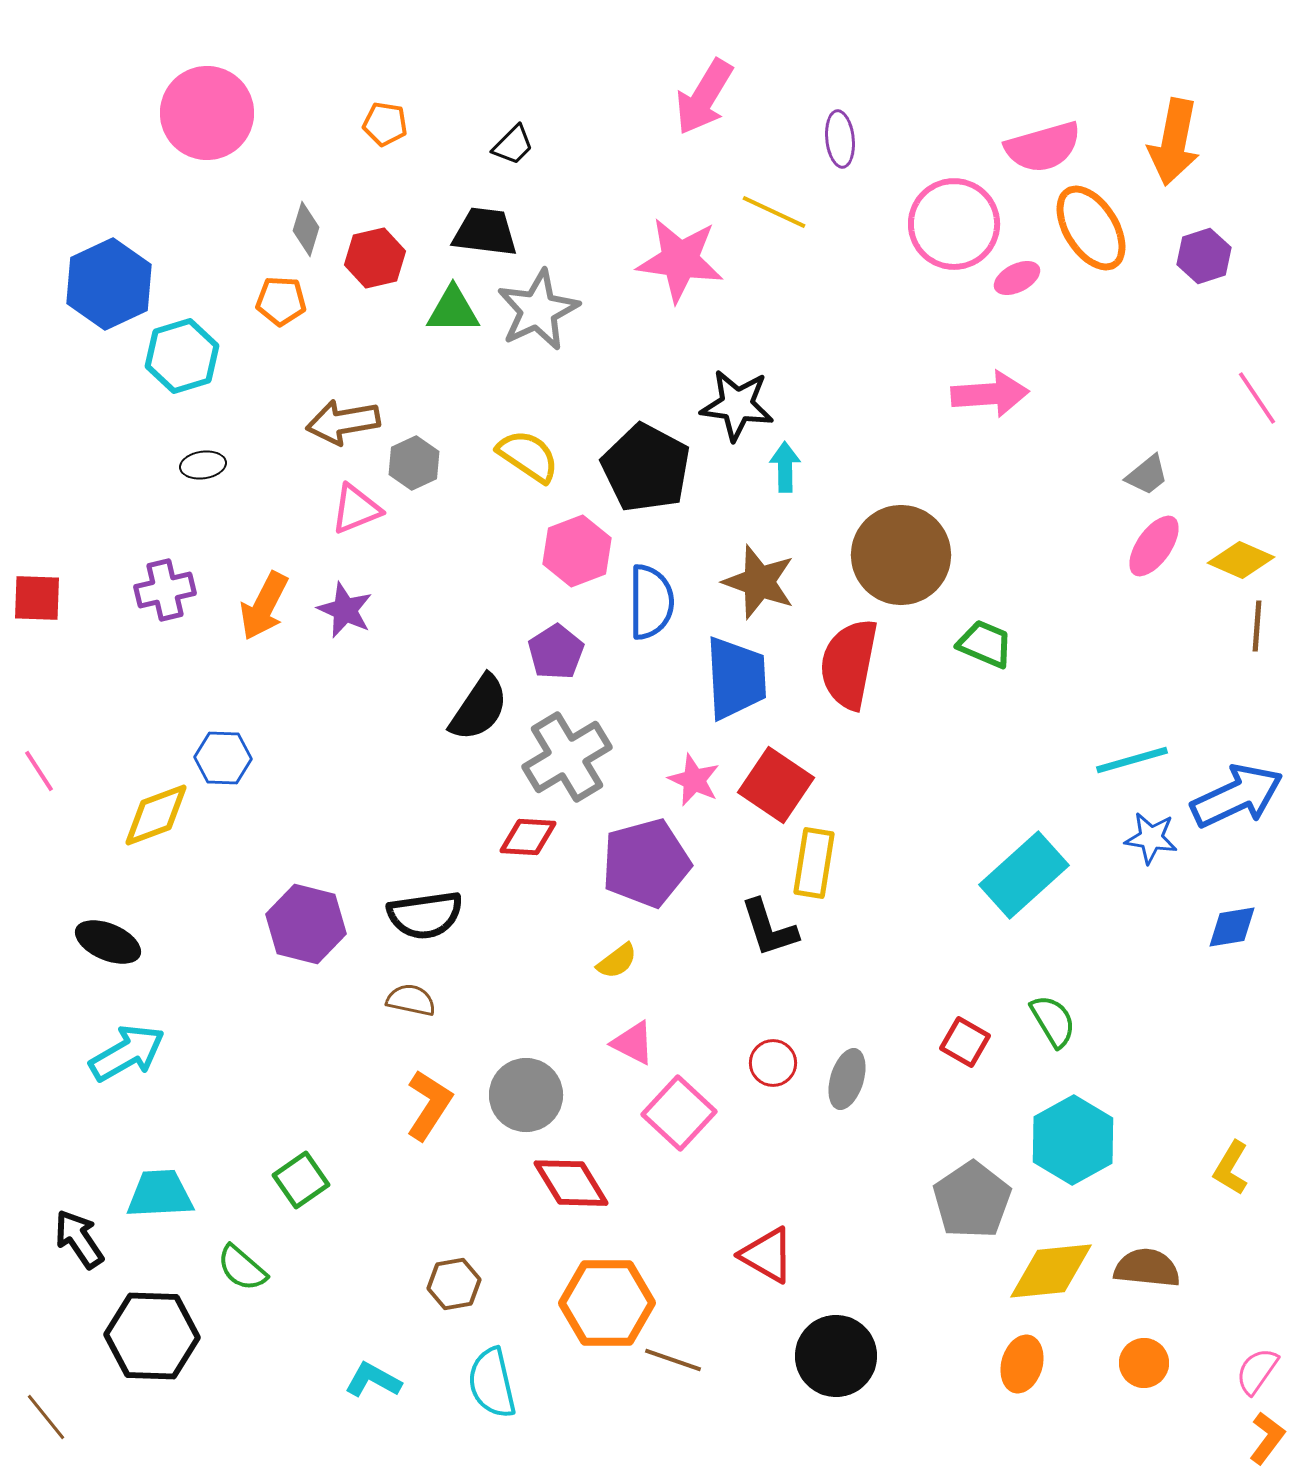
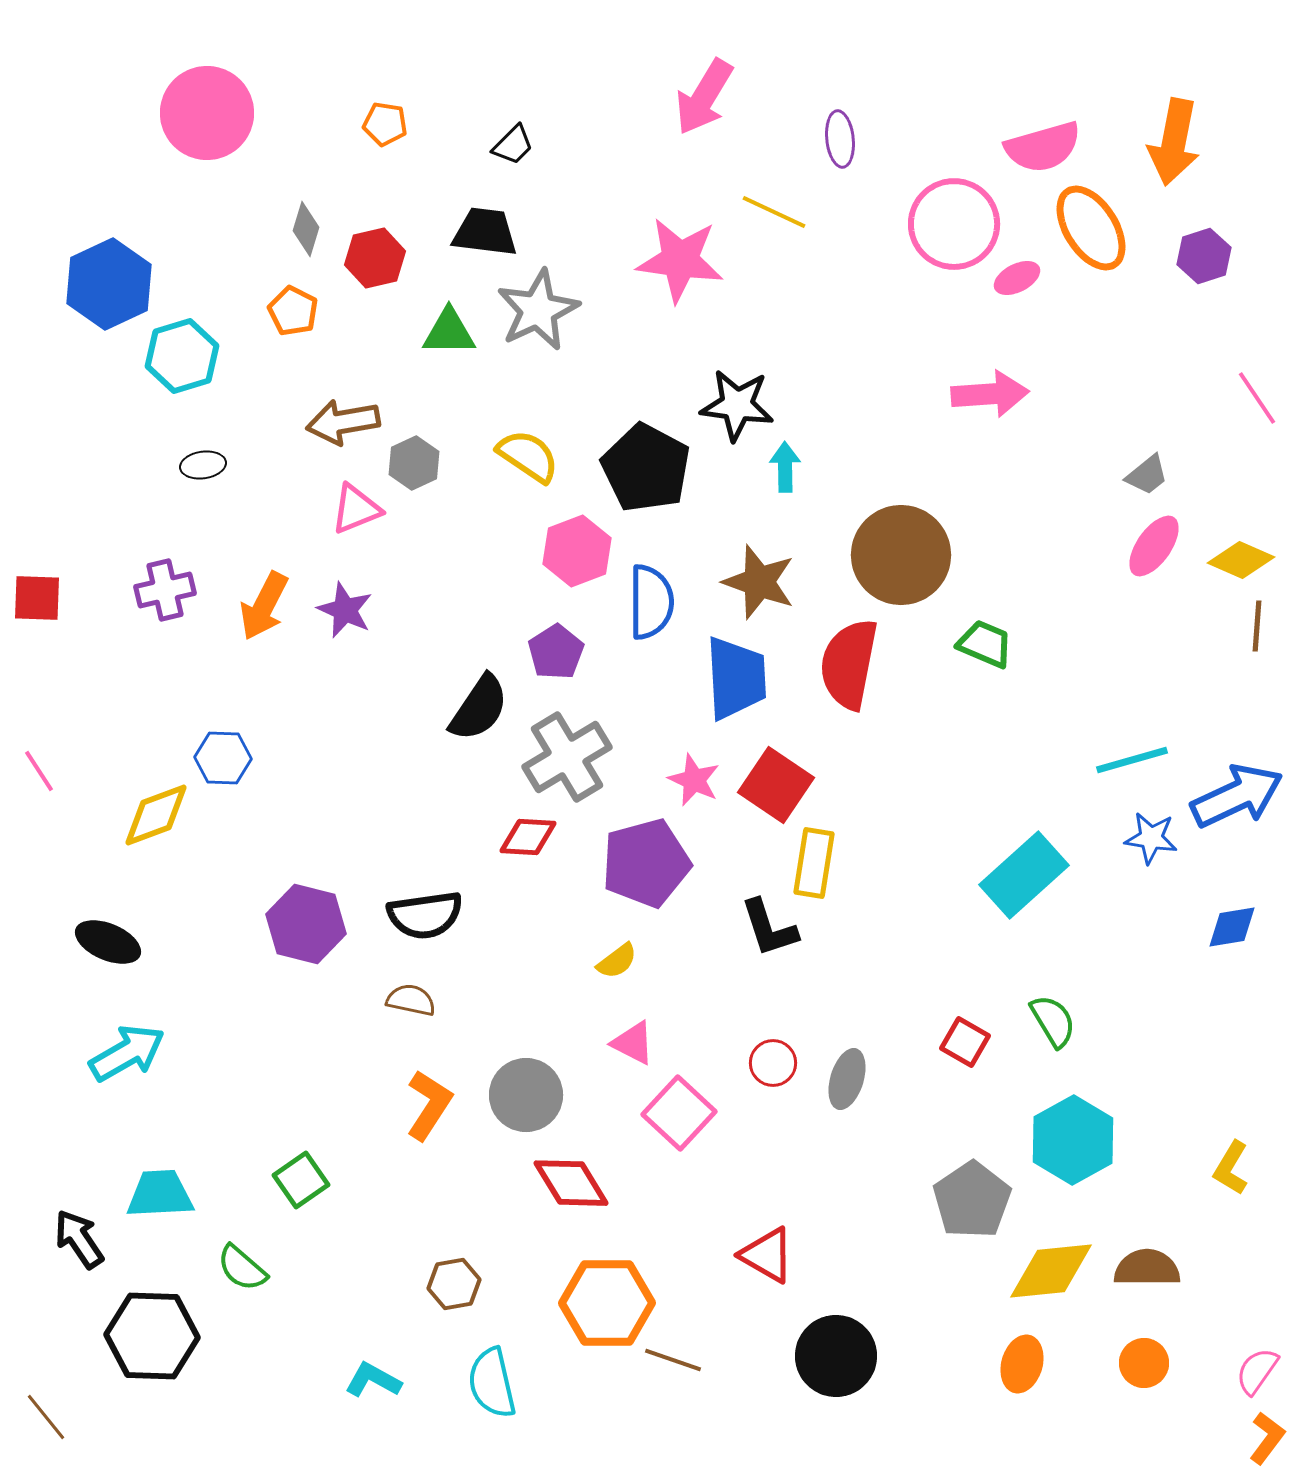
orange pentagon at (281, 301): moved 12 px right, 10 px down; rotated 24 degrees clockwise
green triangle at (453, 310): moved 4 px left, 22 px down
brown semicircle at (1147, 1268): rotated 6 degrees counterclockwise
